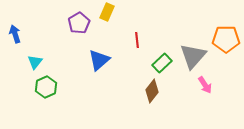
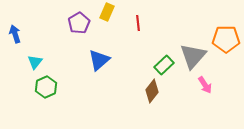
red line: moved 1 px right, 17 px up
green rectangle: moved 2 px right, 2 px down
